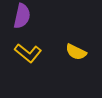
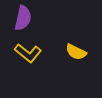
purple semicircle: moved 1 px right, 2 px down
